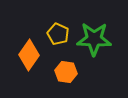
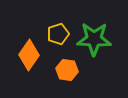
yellow pentagon: rotated 30 degrees clockwise
orange hexagon: moved 1 px right, 2 px up
